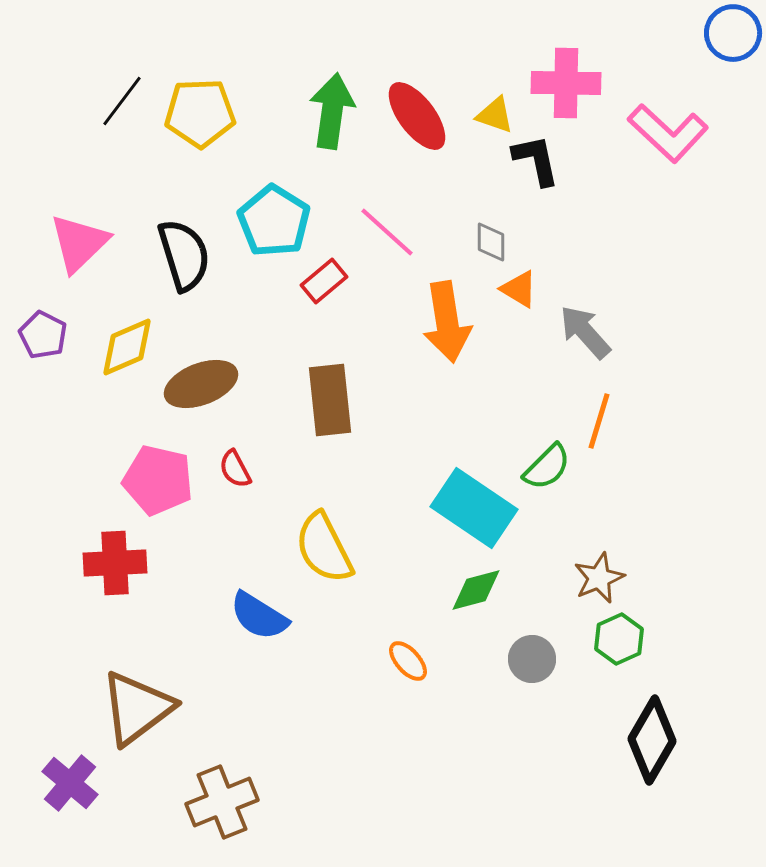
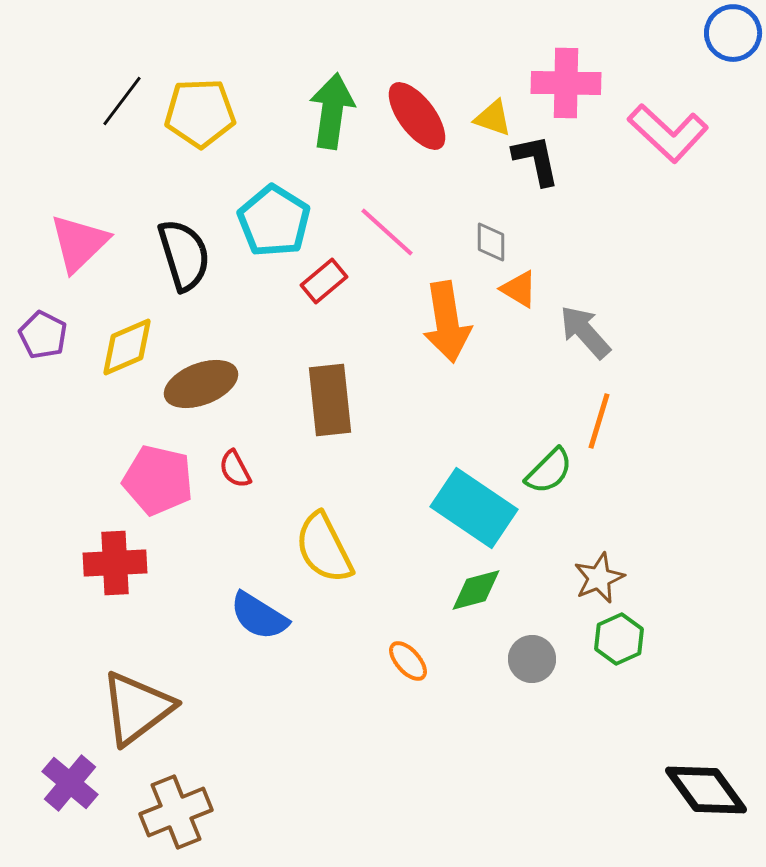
yellow triangle: moved 2 px left, 3 px down
green semicircle: moved 2 px right, 4 px down
black diamond: moved 54 px right, 50 px down; rotated 66 degrees counterclockwise
brown cross: moved 46 px left, 10 px down
